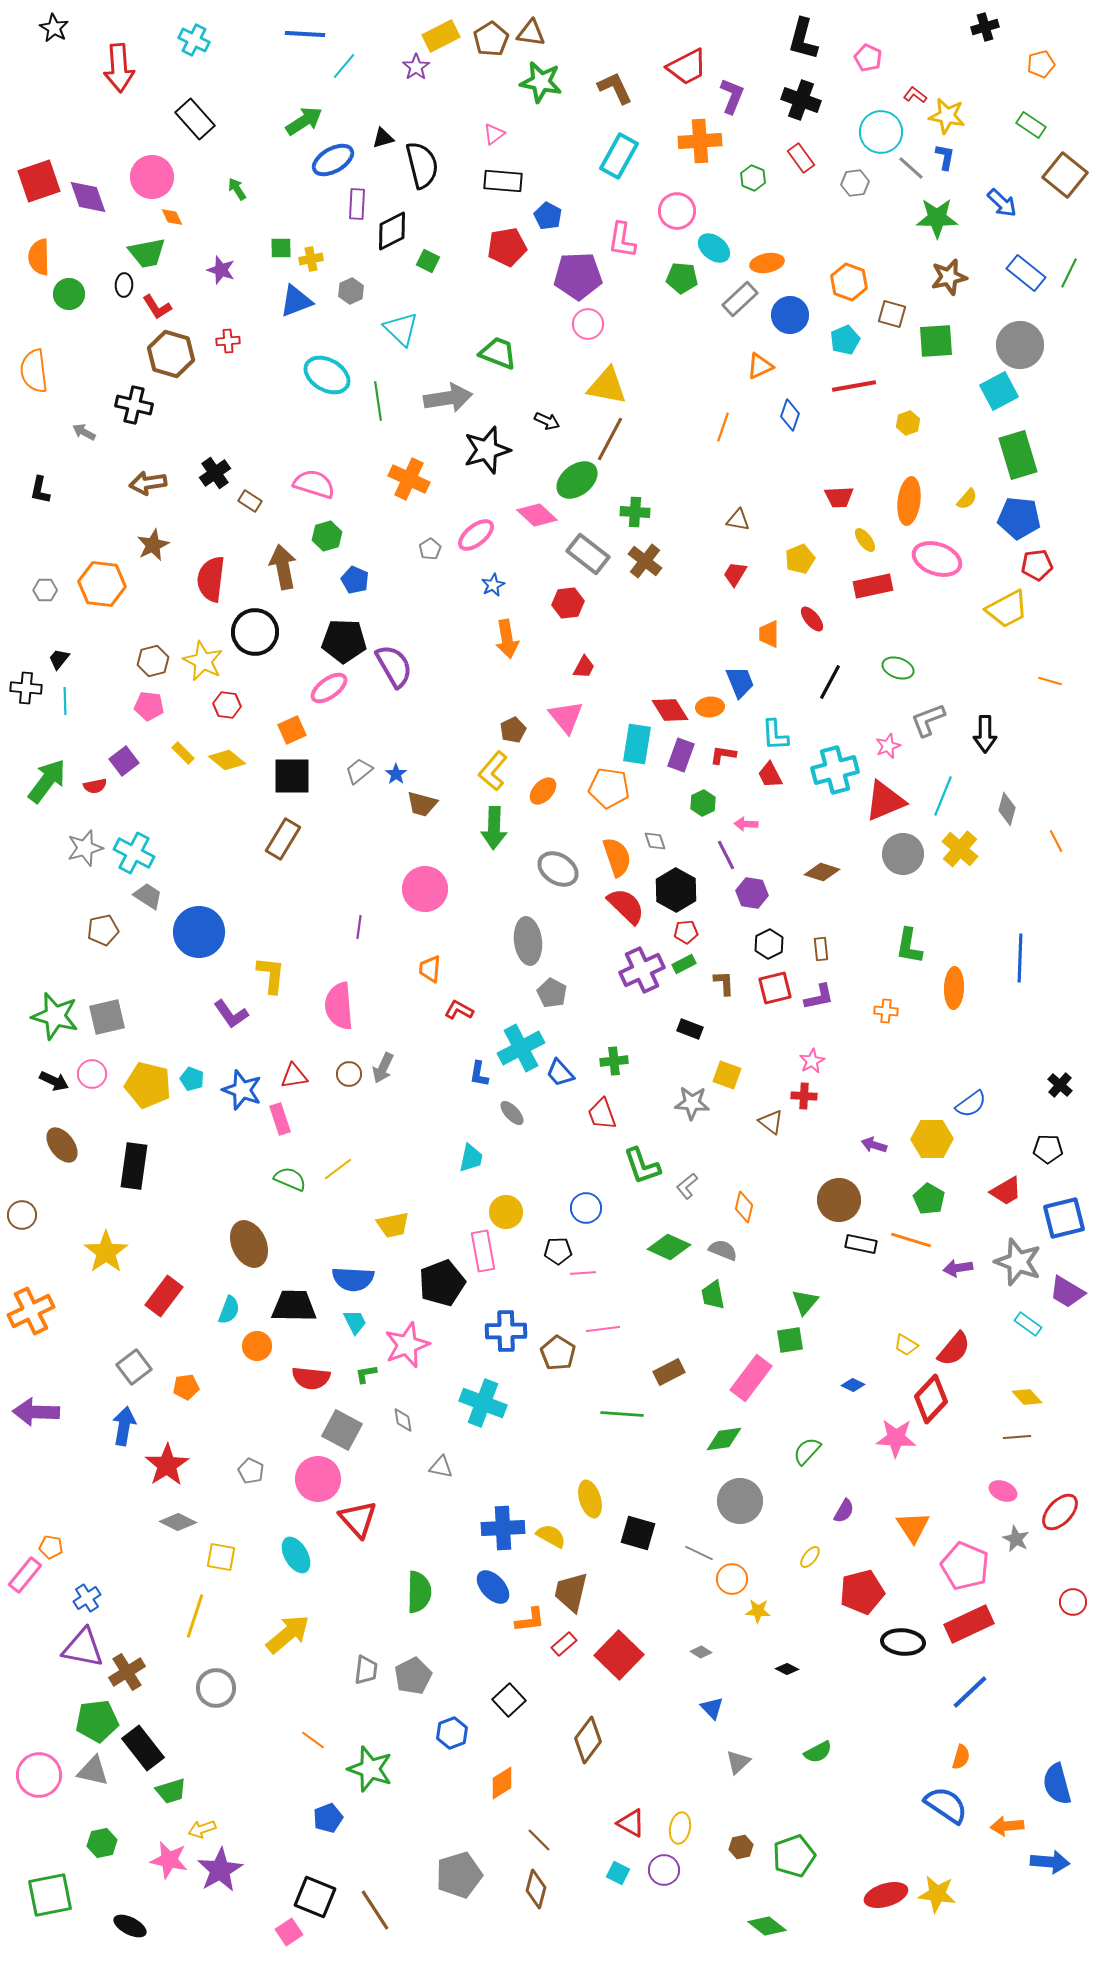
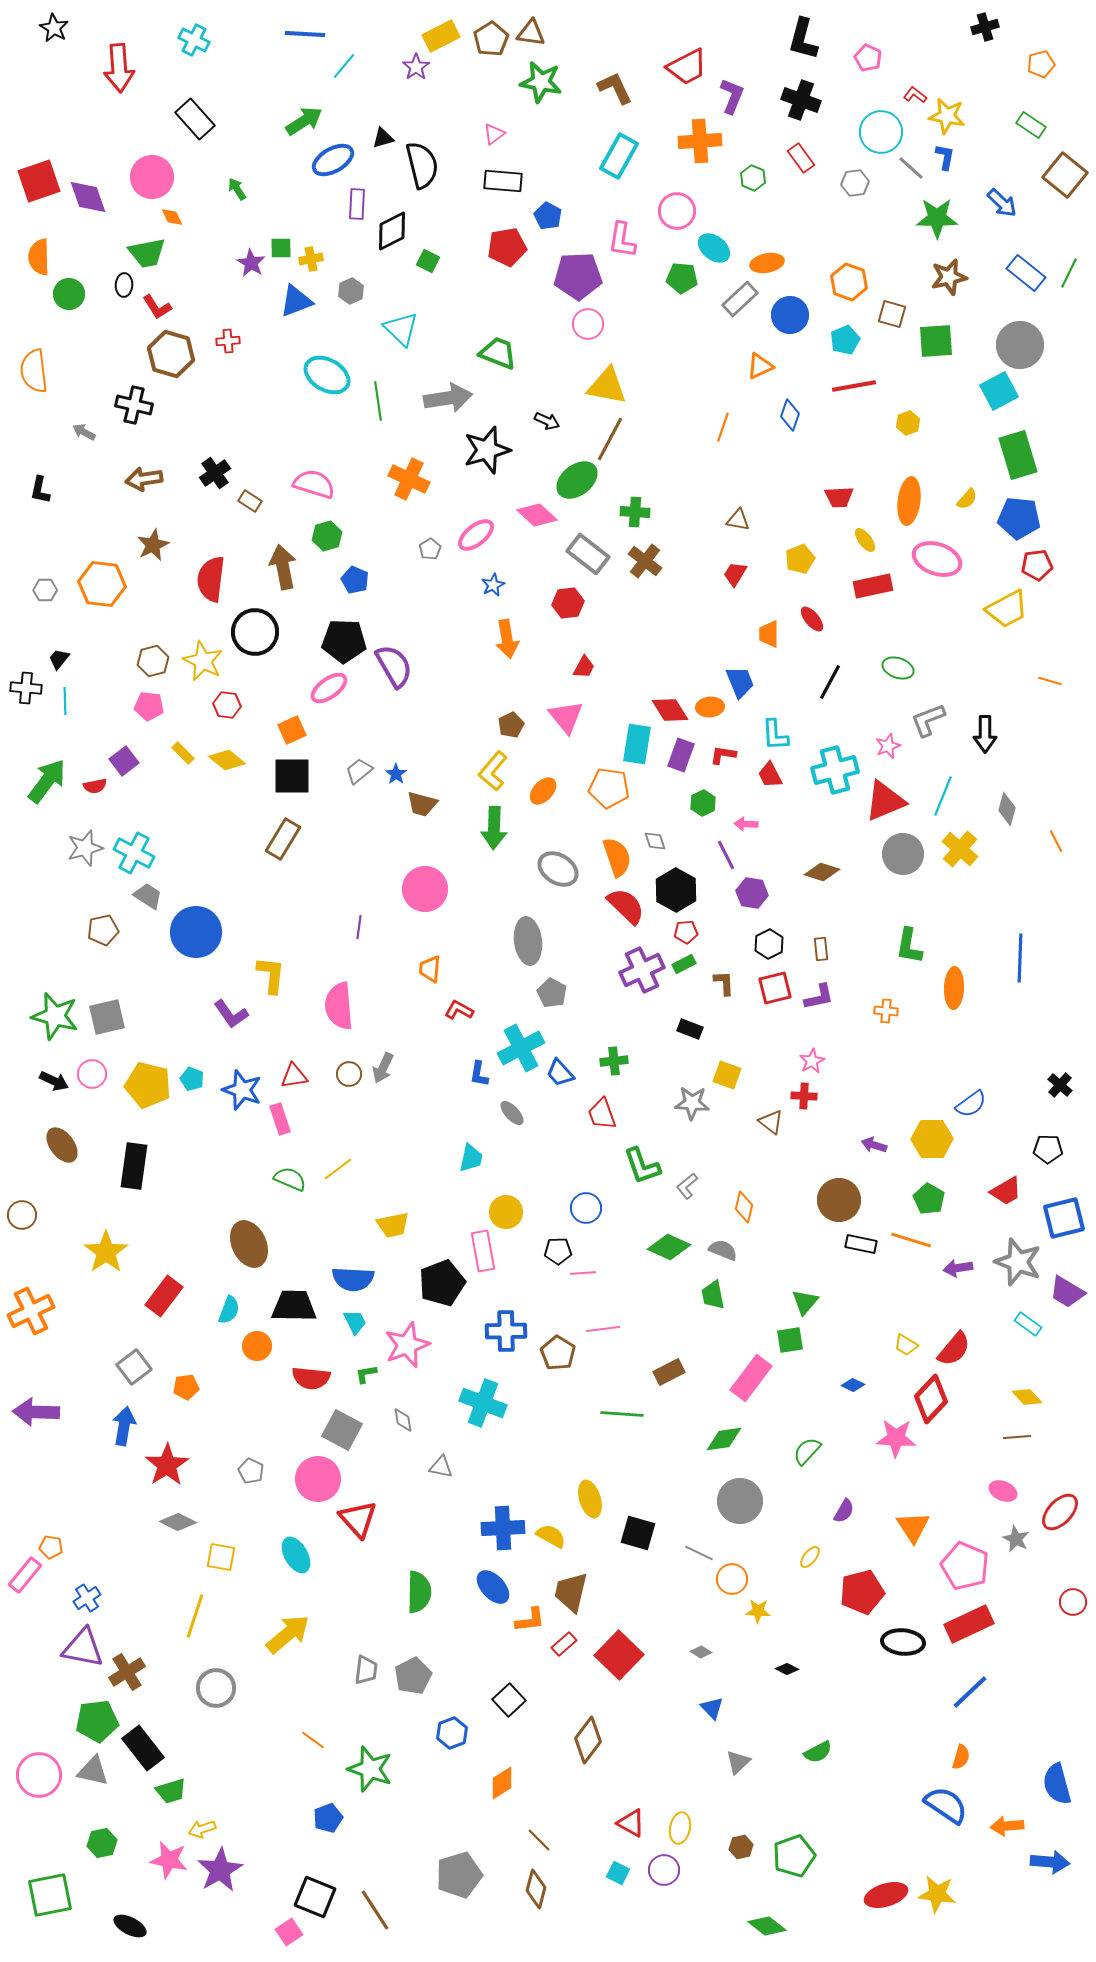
purple star at (221, 270): moved 30 px right, 7 px up; rotated 12 degrees clockwise
brown arrow at (148, 483): moved 4 px left, 4 px up
brown pentagon at (513, 730): moved 2 px left, 5 px up
blue circle at (199, 932): moved 3 px left
